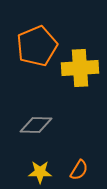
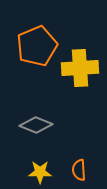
gray diamond: rotated 20 degrees clockwise
orange semicircle: rotated 145 degrees clockwise
